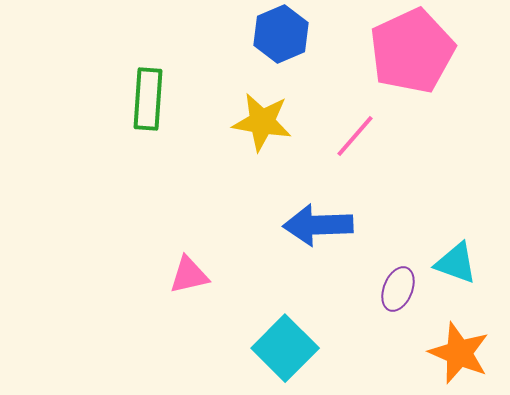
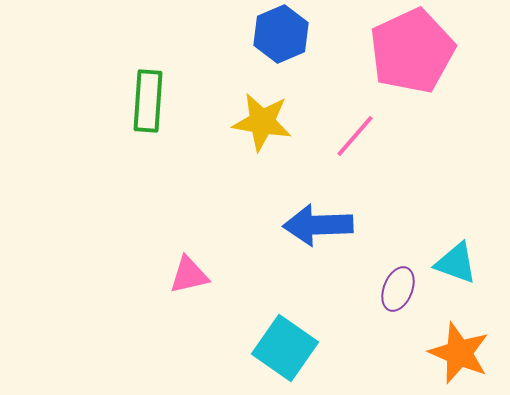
green rectangle: moved 2 px down
cyan square: rotated 10 degrees counterclockwise
